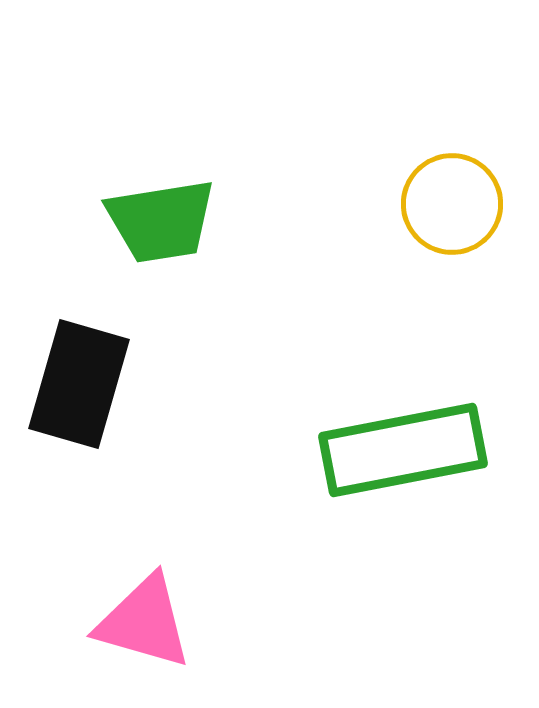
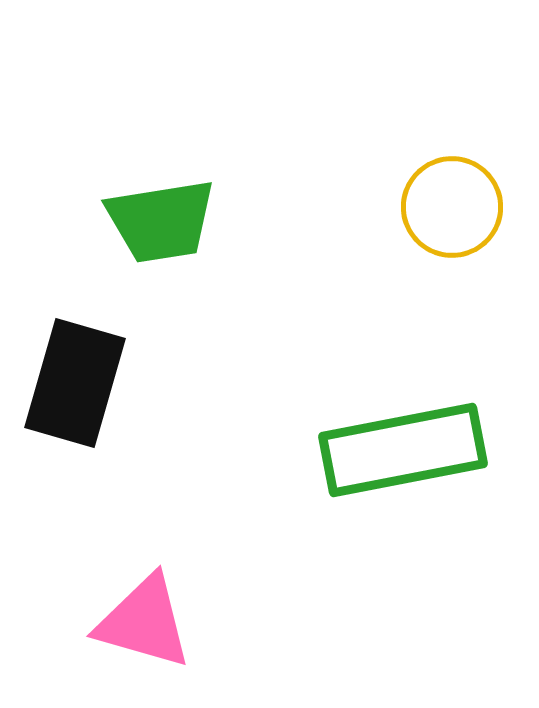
yellow circle: moved 3 px down
black rectangle: moved 4 px left, 1 px up
